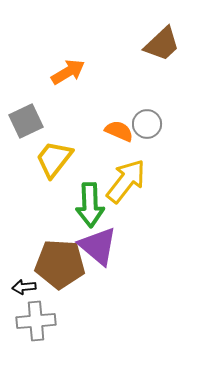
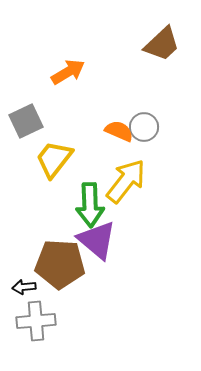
gray circle: moved 3 px left, 3 px down
purple triangle: moved 1 px left, 6 px up
